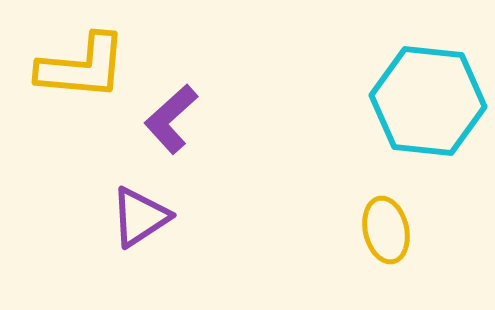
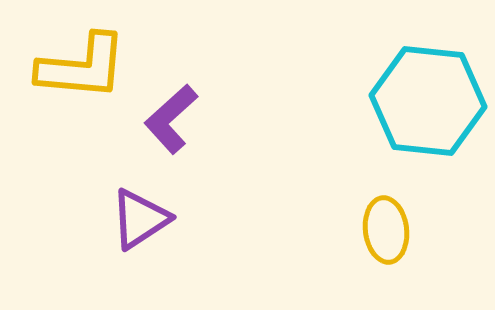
purple triangle: moved 2 px down
yellow ellipse: rotated 6 degrees clockwise
